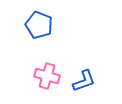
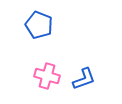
blue L-shape: moved 2 px up
